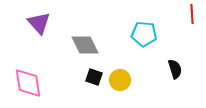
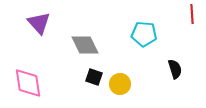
yellow circle: moved 4 px down
